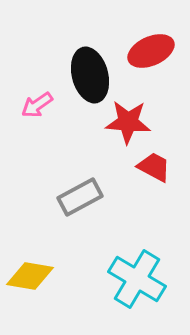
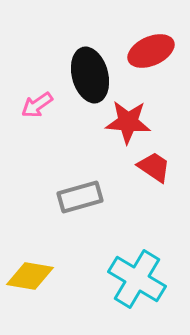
red trapezoid: rotated 6 degrees clockwise
gray rectangle: rotated 12 degrees clockwise
